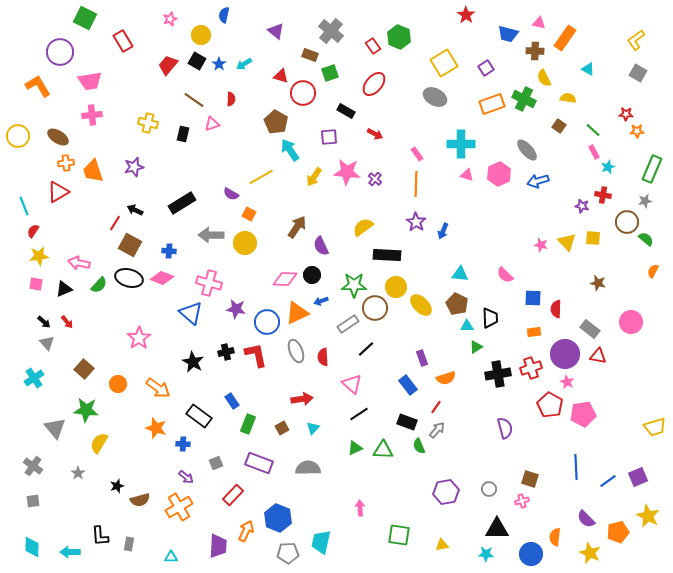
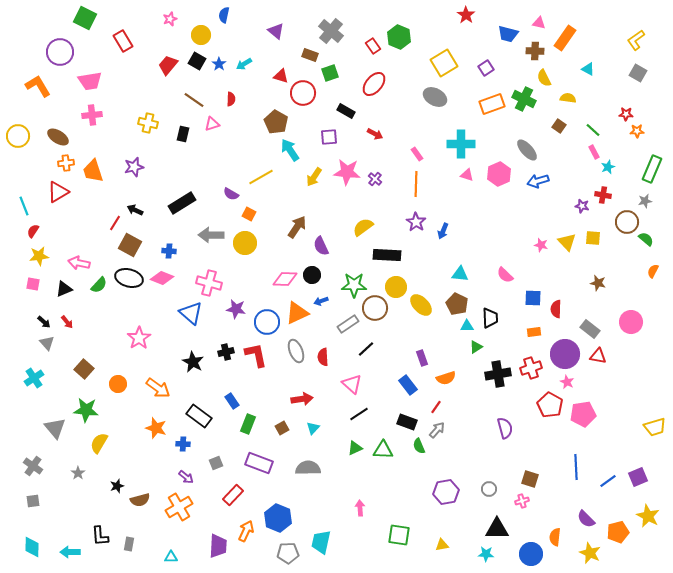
pink square at (36, 284): moved 3 px left
